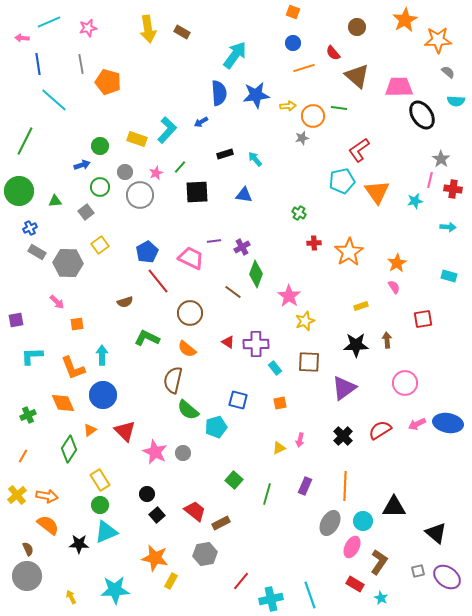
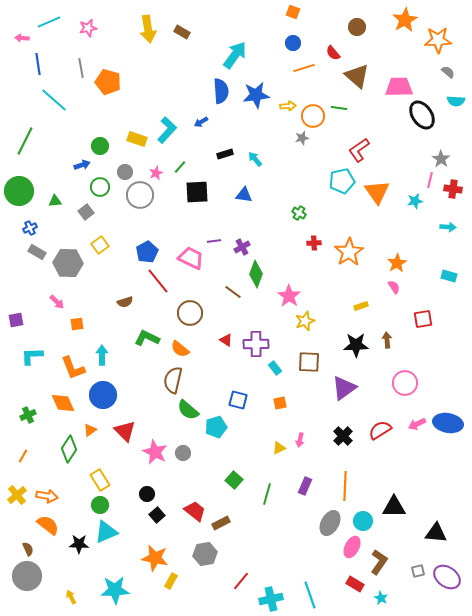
gray line at (81, 64): moved 4 px down
blue semicircle at (219, 93): moved 2 px right, 2 px up
red triangle at (228, 342): moved 2 px left, 2 px up
orange semicircle at (187, 349): moved 7 px left
black triangle at (436, 533): rotated 35 degrees counterclockwise
